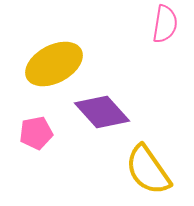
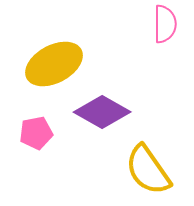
pink semicircle: rotated 9 degrees counterclockwise
purple diamond: rotated 18 degrees counterclockwise
